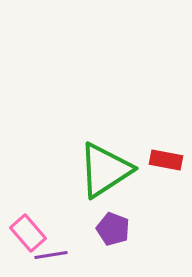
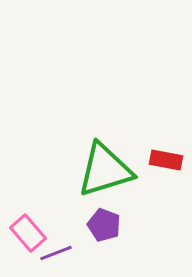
green triangle: rotated 16 degrees clockwise
purple pentagon: moved 9 px left, 4 px up
purple line: moved 5 px right, 2 px up; rotated 12 degrees counterclockwise
